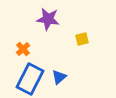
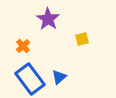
purple star: rotated 25 degrees clockwise
orange cross: moved 3 px up
blue rectangle: rotated 64 degrees counterclockwise
